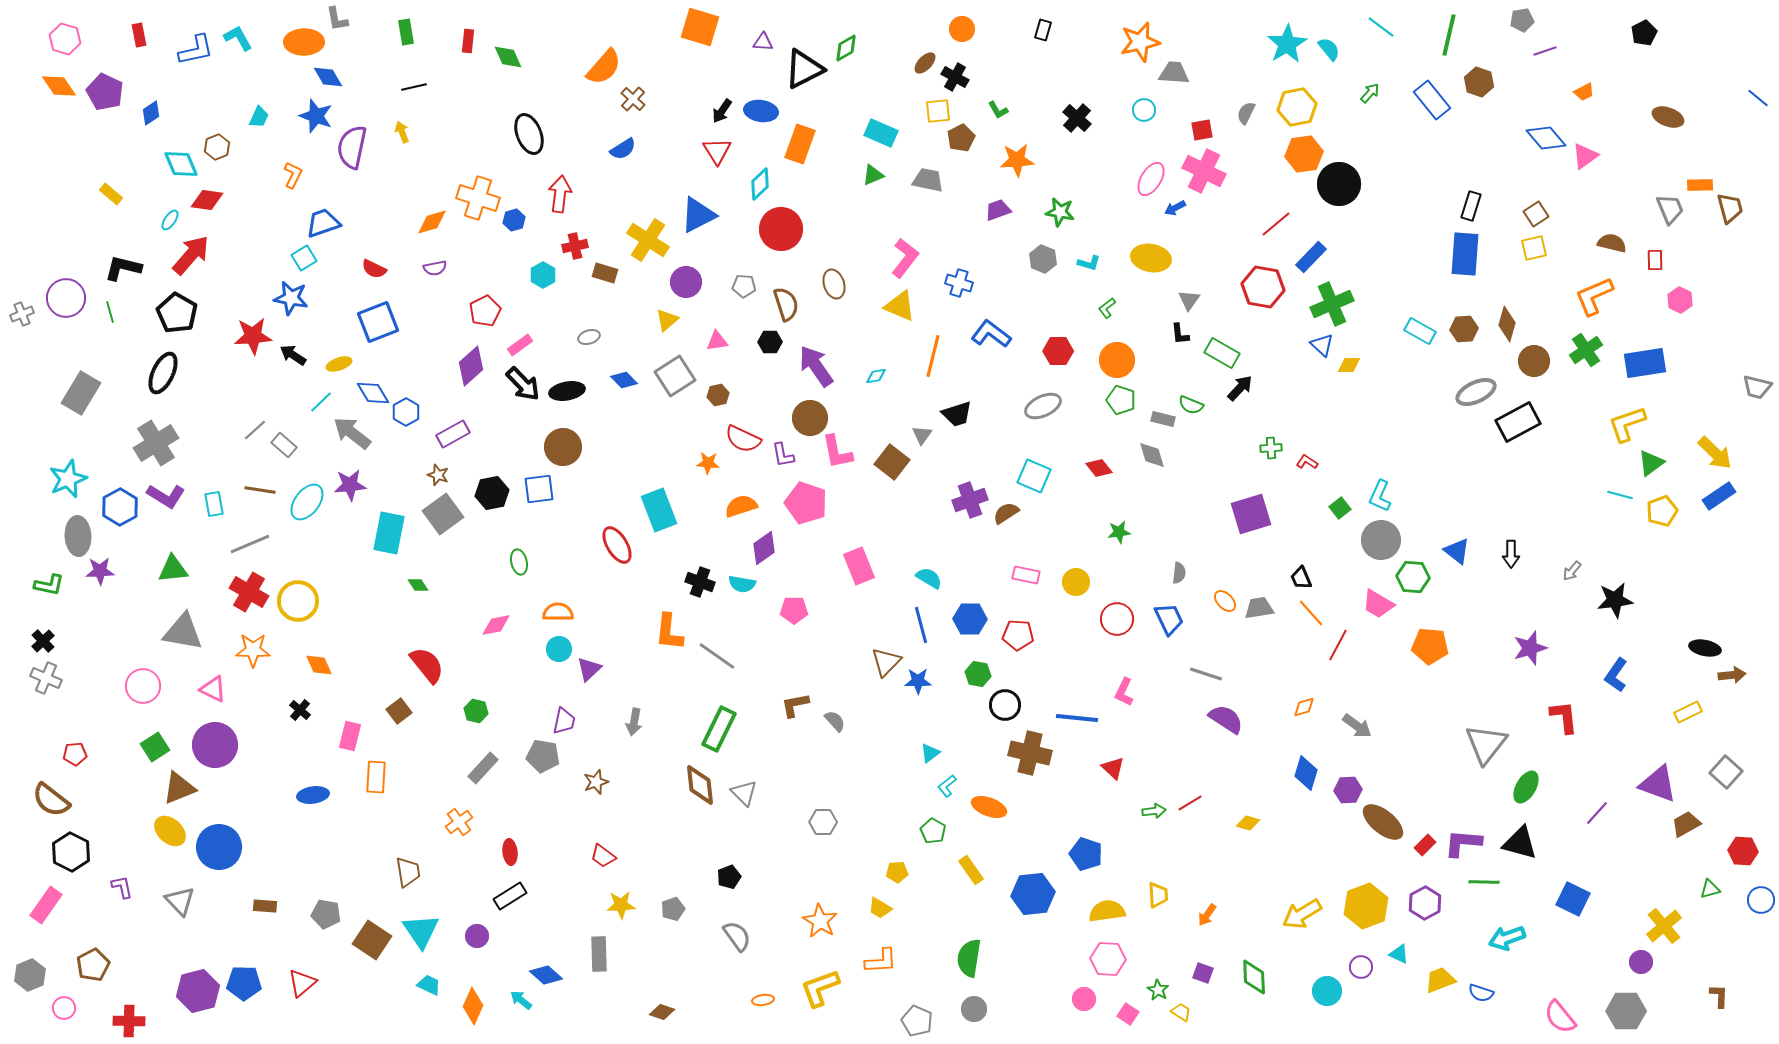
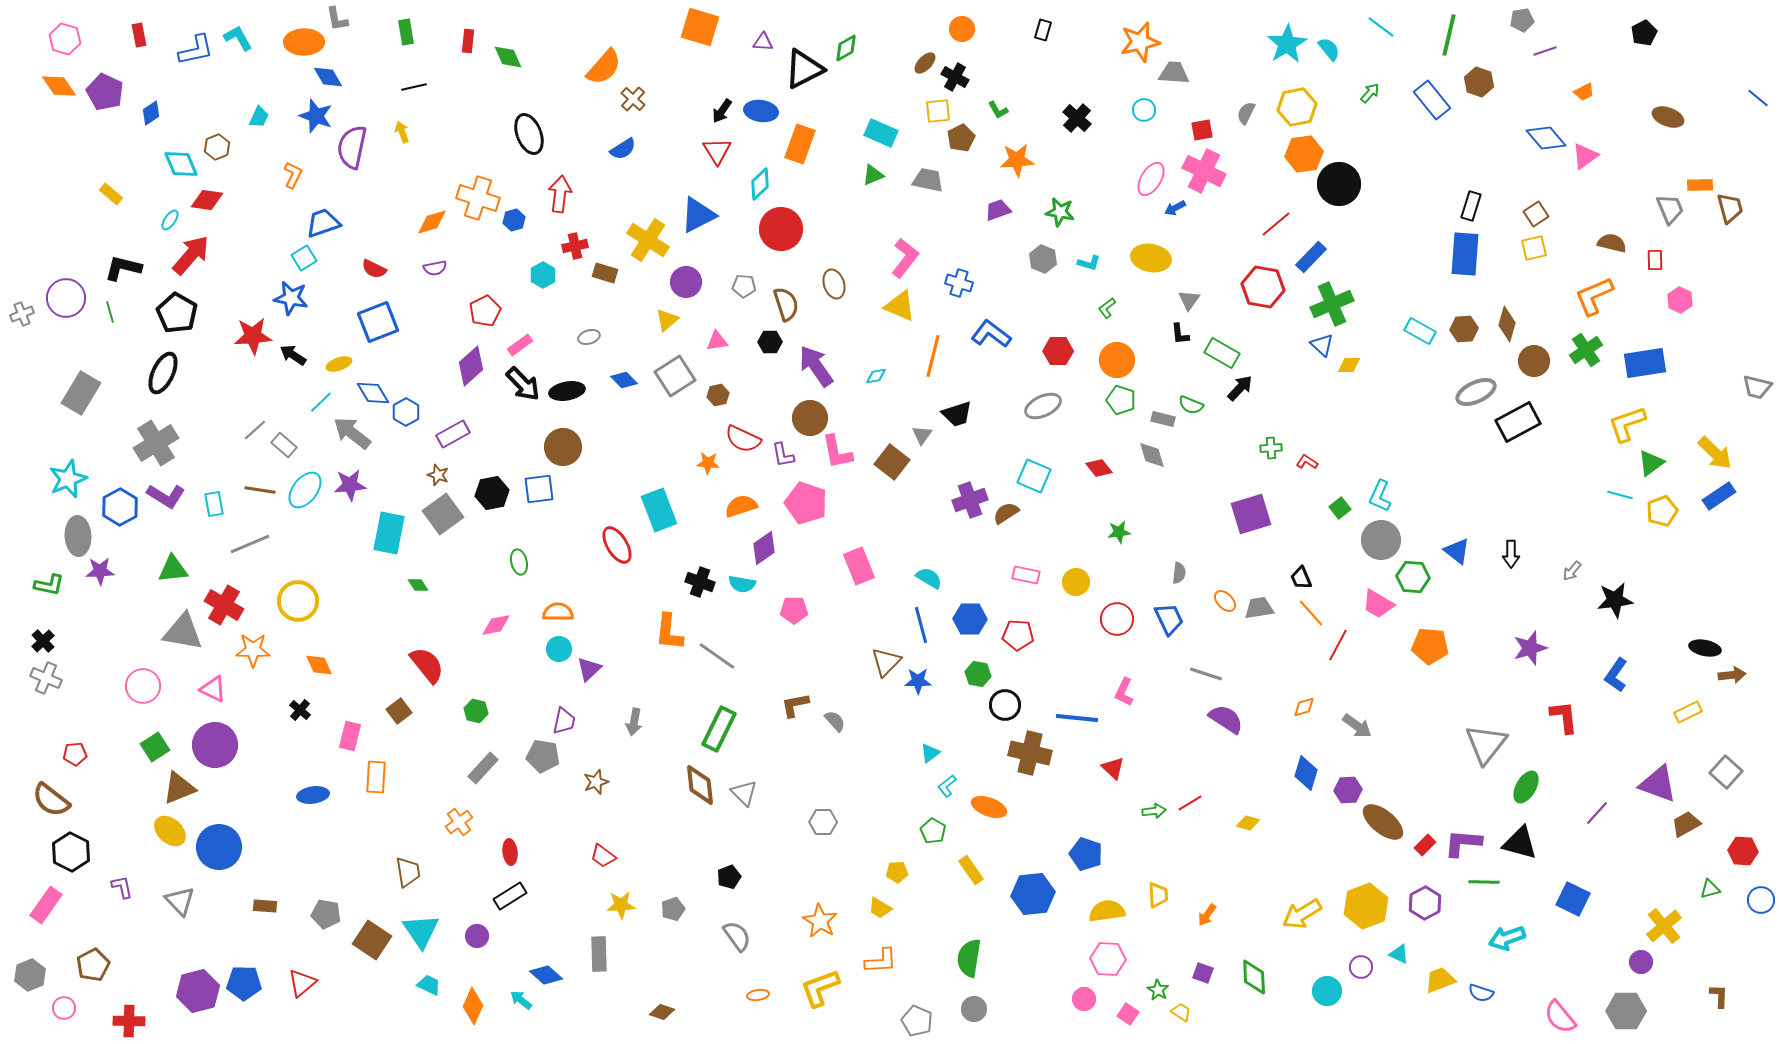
cyan ellipse at (307, 502): moved 2 px left, 12 px up
red cross at (249, 592): moved 25 px left, 13 px down
orange ellipse at (763, 1000): moved 5 px left, 5 px up
